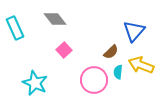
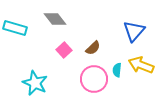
cyan rectangle: rotated 50 degrees counterclockwise
brown semicircle: moved 18 px left, 4 px up
cyan semicircle: moved 1 px left, 2 px up
pink circle: moved 1 px up
